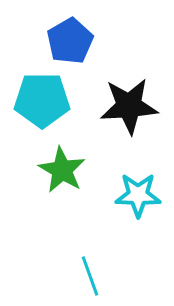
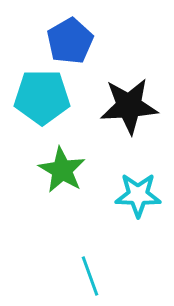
cyan pentagon: moved 3 px up
